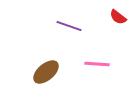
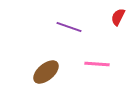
red semicircle: rotated 78 degrees clockwise
purple line: moved 1 px down
